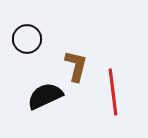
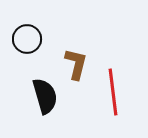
brown L-shape: moved 2 px up
black semicircle: rotated 99 degrees clockwise
